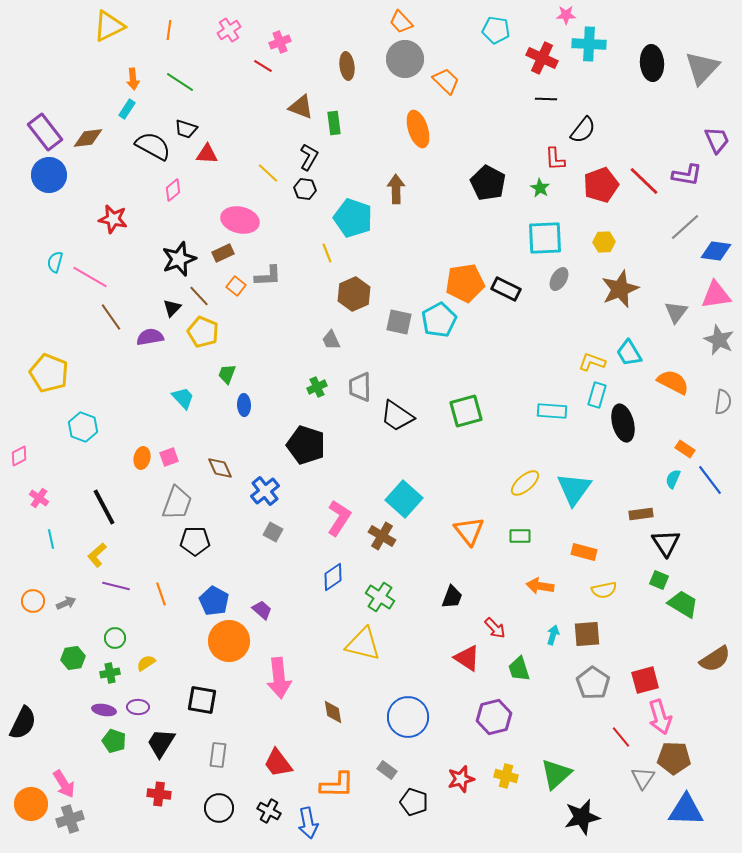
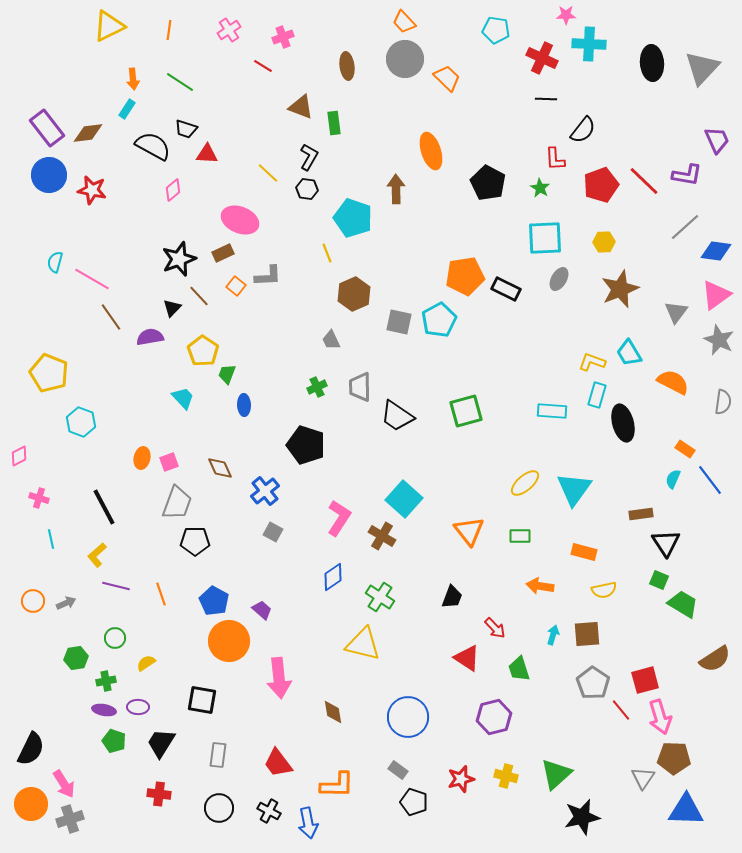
orange trapezoid at (401, 22): moved 3 px right
pink cross at (280, 42): moved 3 px right, 5 px up
orange trapezoid at (446, 81): moved 1 px right, 3 px up
orange ellipse at (418, 129): moved 13 px right, 22 px down
purple rectangle at (45, 132): moved 2 px right, 4 px up
brown diamond at (88, 138): moved 5 px up
black hexagon at (305, 189): moved 2 px right
red star at (113, 219): moved 21 px left, 29 px up
pink ellipse at (240, 220): rotated 9 degrees clockwise
pink line at (90, 277): moved 2 px right, 2 px down
orange pentagon at (465, 283): moved 7 px up
pink triangle at (716, 295): rotated 28 degrees counterclockwise
yellow pentagon at (203, 332): moved 19 px down; rotated 12 degrees clockwise
cyan hexagon at (83, 427): moved 2 px left, 5 px up
pink square at (169, 457): moved 5 px down
pink cross at (39, 498): rotated 18 degrees counterclockwise
green hexagon at (73, 658): moved 3 px right
green cross at (110, 673): moved 4 px left, 8 px down
black semicircle at (23, 723): moved 8 px right, 26 px down
red line at (621, 737): moved 27 px up
gray rectangle at (387, 770): moved 11 px right
